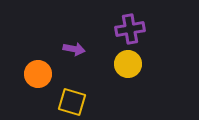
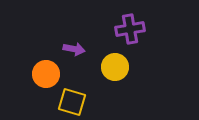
yellow circle: moved 13 px left, 3 px down
orange circle: moved 8 px right
